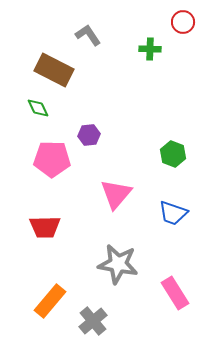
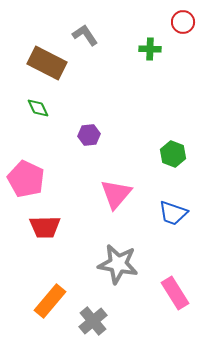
gray L-shape: moved 3 px left
brown rectangle: moved 7 px left, 7 px up
pink pentagon: moved 26 px left, 20 px down; rotated 24 degrees clockwise
